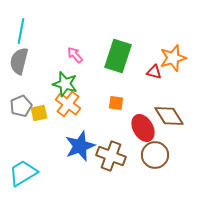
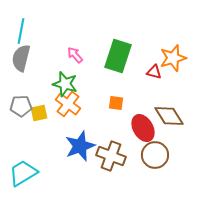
gray semicircle: moved 2 px right, 3 px up
gray pentagon: rotated 20 degrees clockwise
